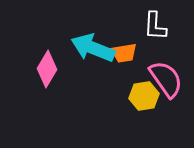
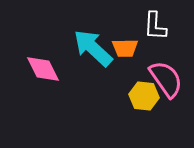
cyan arrow: rotated 21 degrees clockwise
orange trapezoid: moved 1 px right, 5 px up; rotated 8 degrees clockwise
pink diamond: moved 4 px left; rotated 57 degrees counterclockwise
yellow hexagon: rotated 16 degrees clockwise
